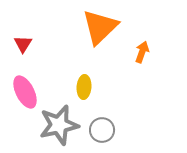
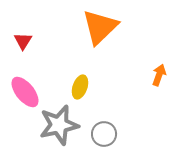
red triangle: moved 3 px up
orange arrow: moved 17 px right, 23 px down
yellow ellipse: moved 4 px left; rotated 15 degrees clockwise
pink ellipse: rotated 12 degrees counterclockwise
gray circle: moved 2 px right, 4 px down
